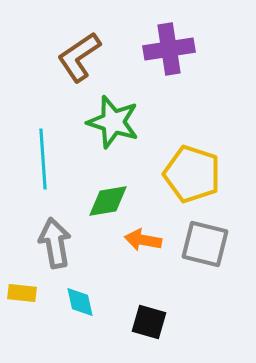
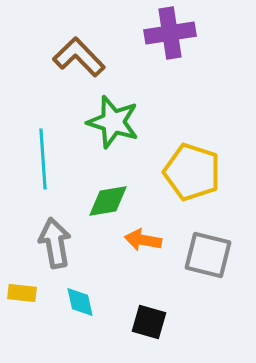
purple cross: moved 1 px right, 16 px up
brown L-shape: rotated 80 degrees clockwise
yellow pentagon: moved 2 px up
gray square: moved 3 px right, 11 px down
